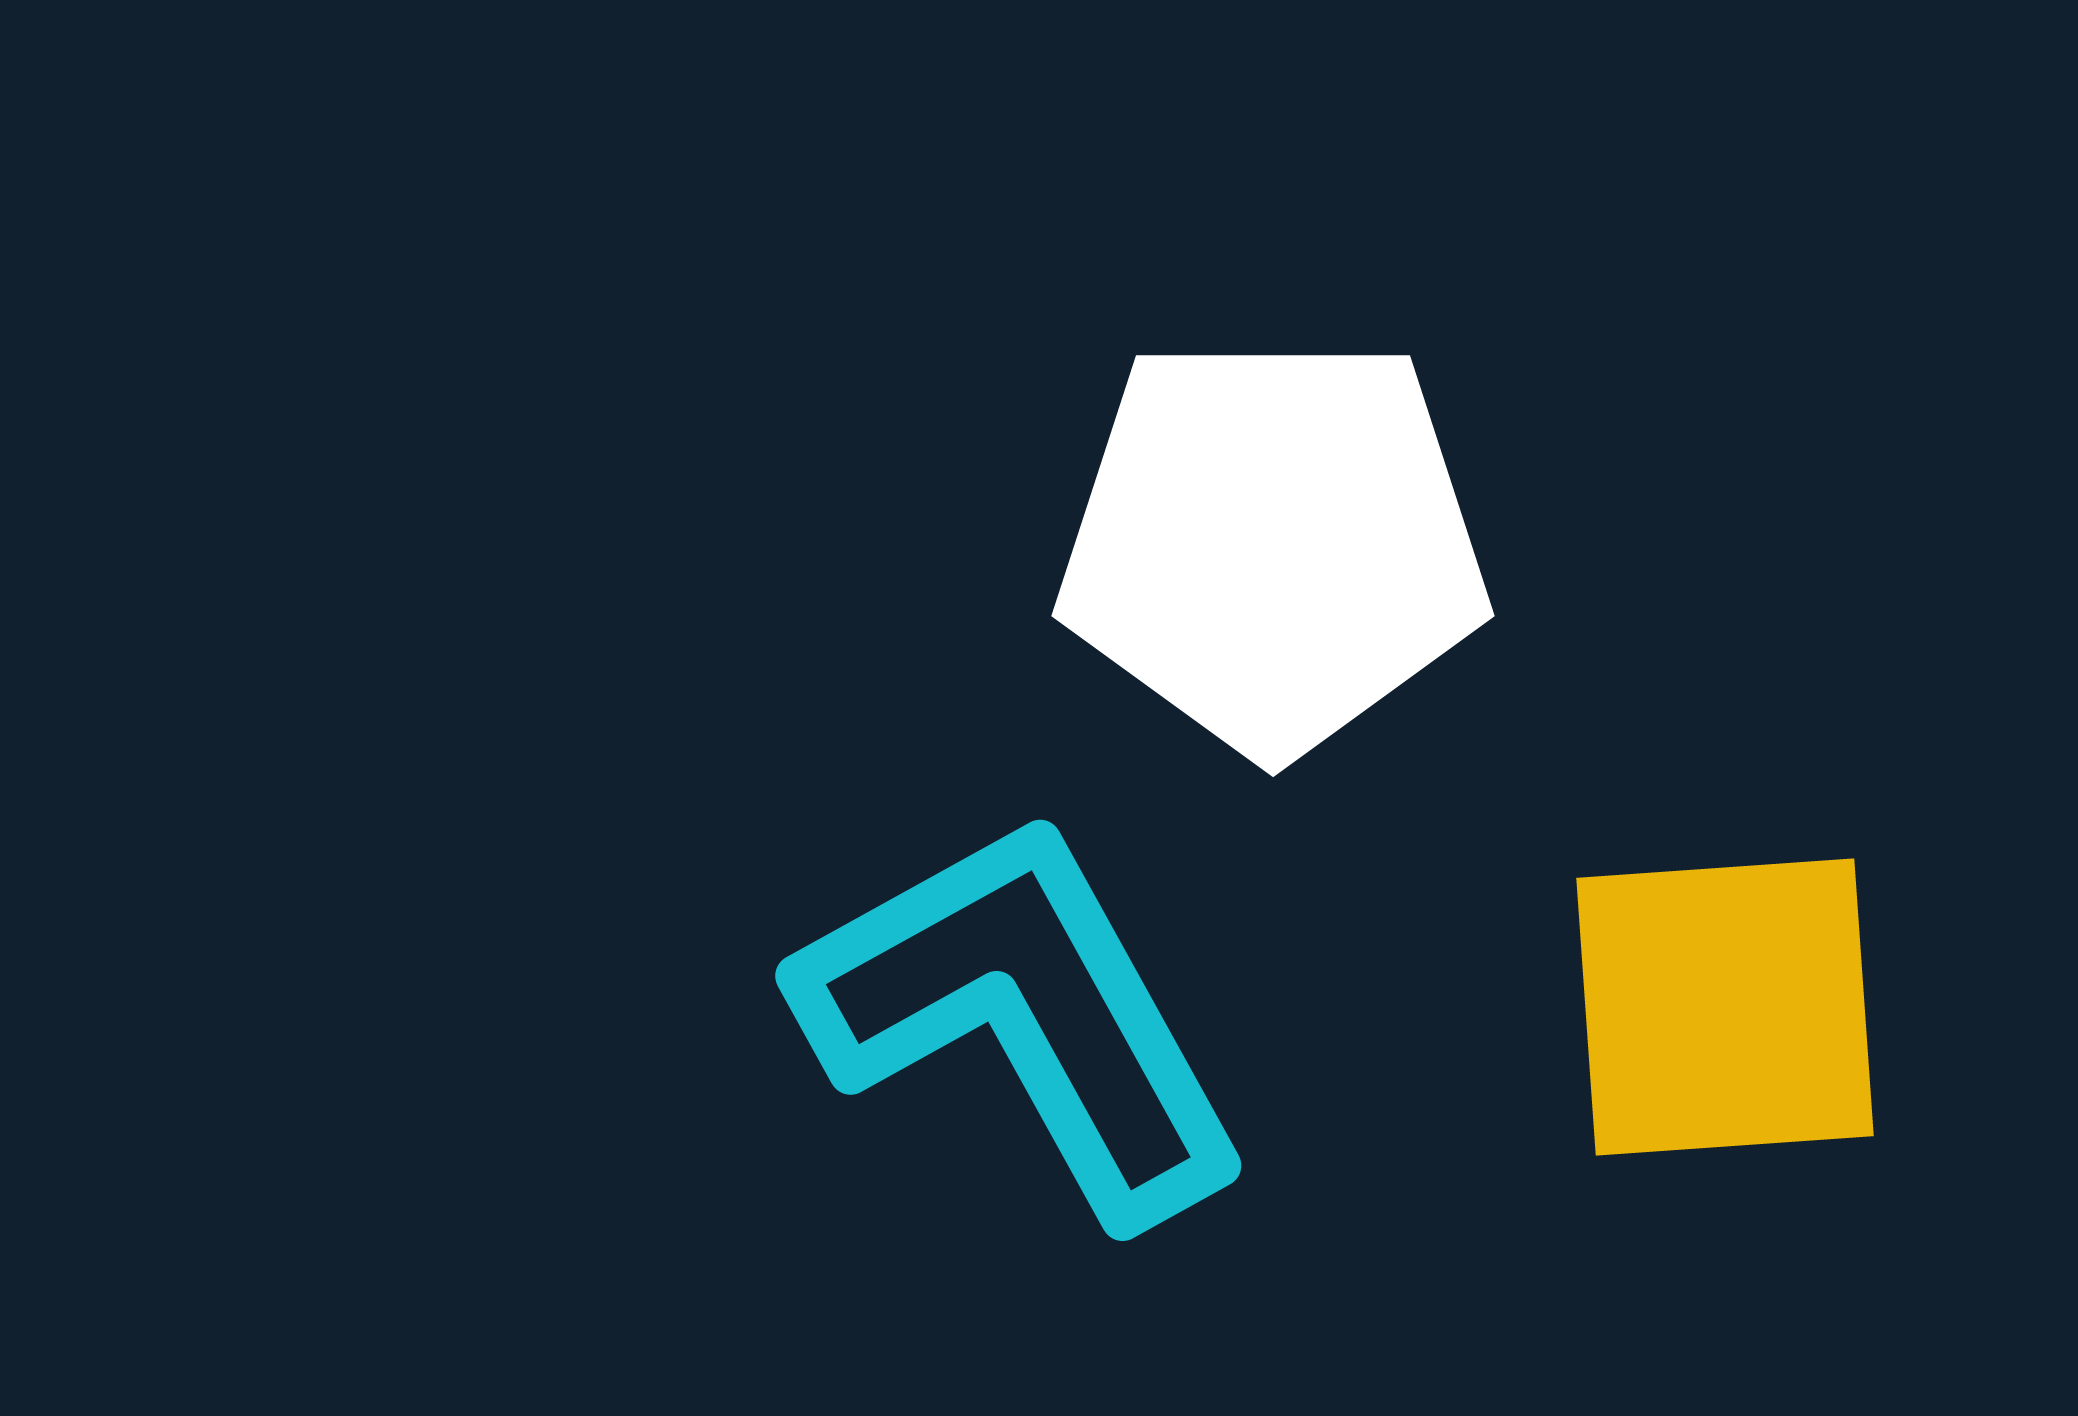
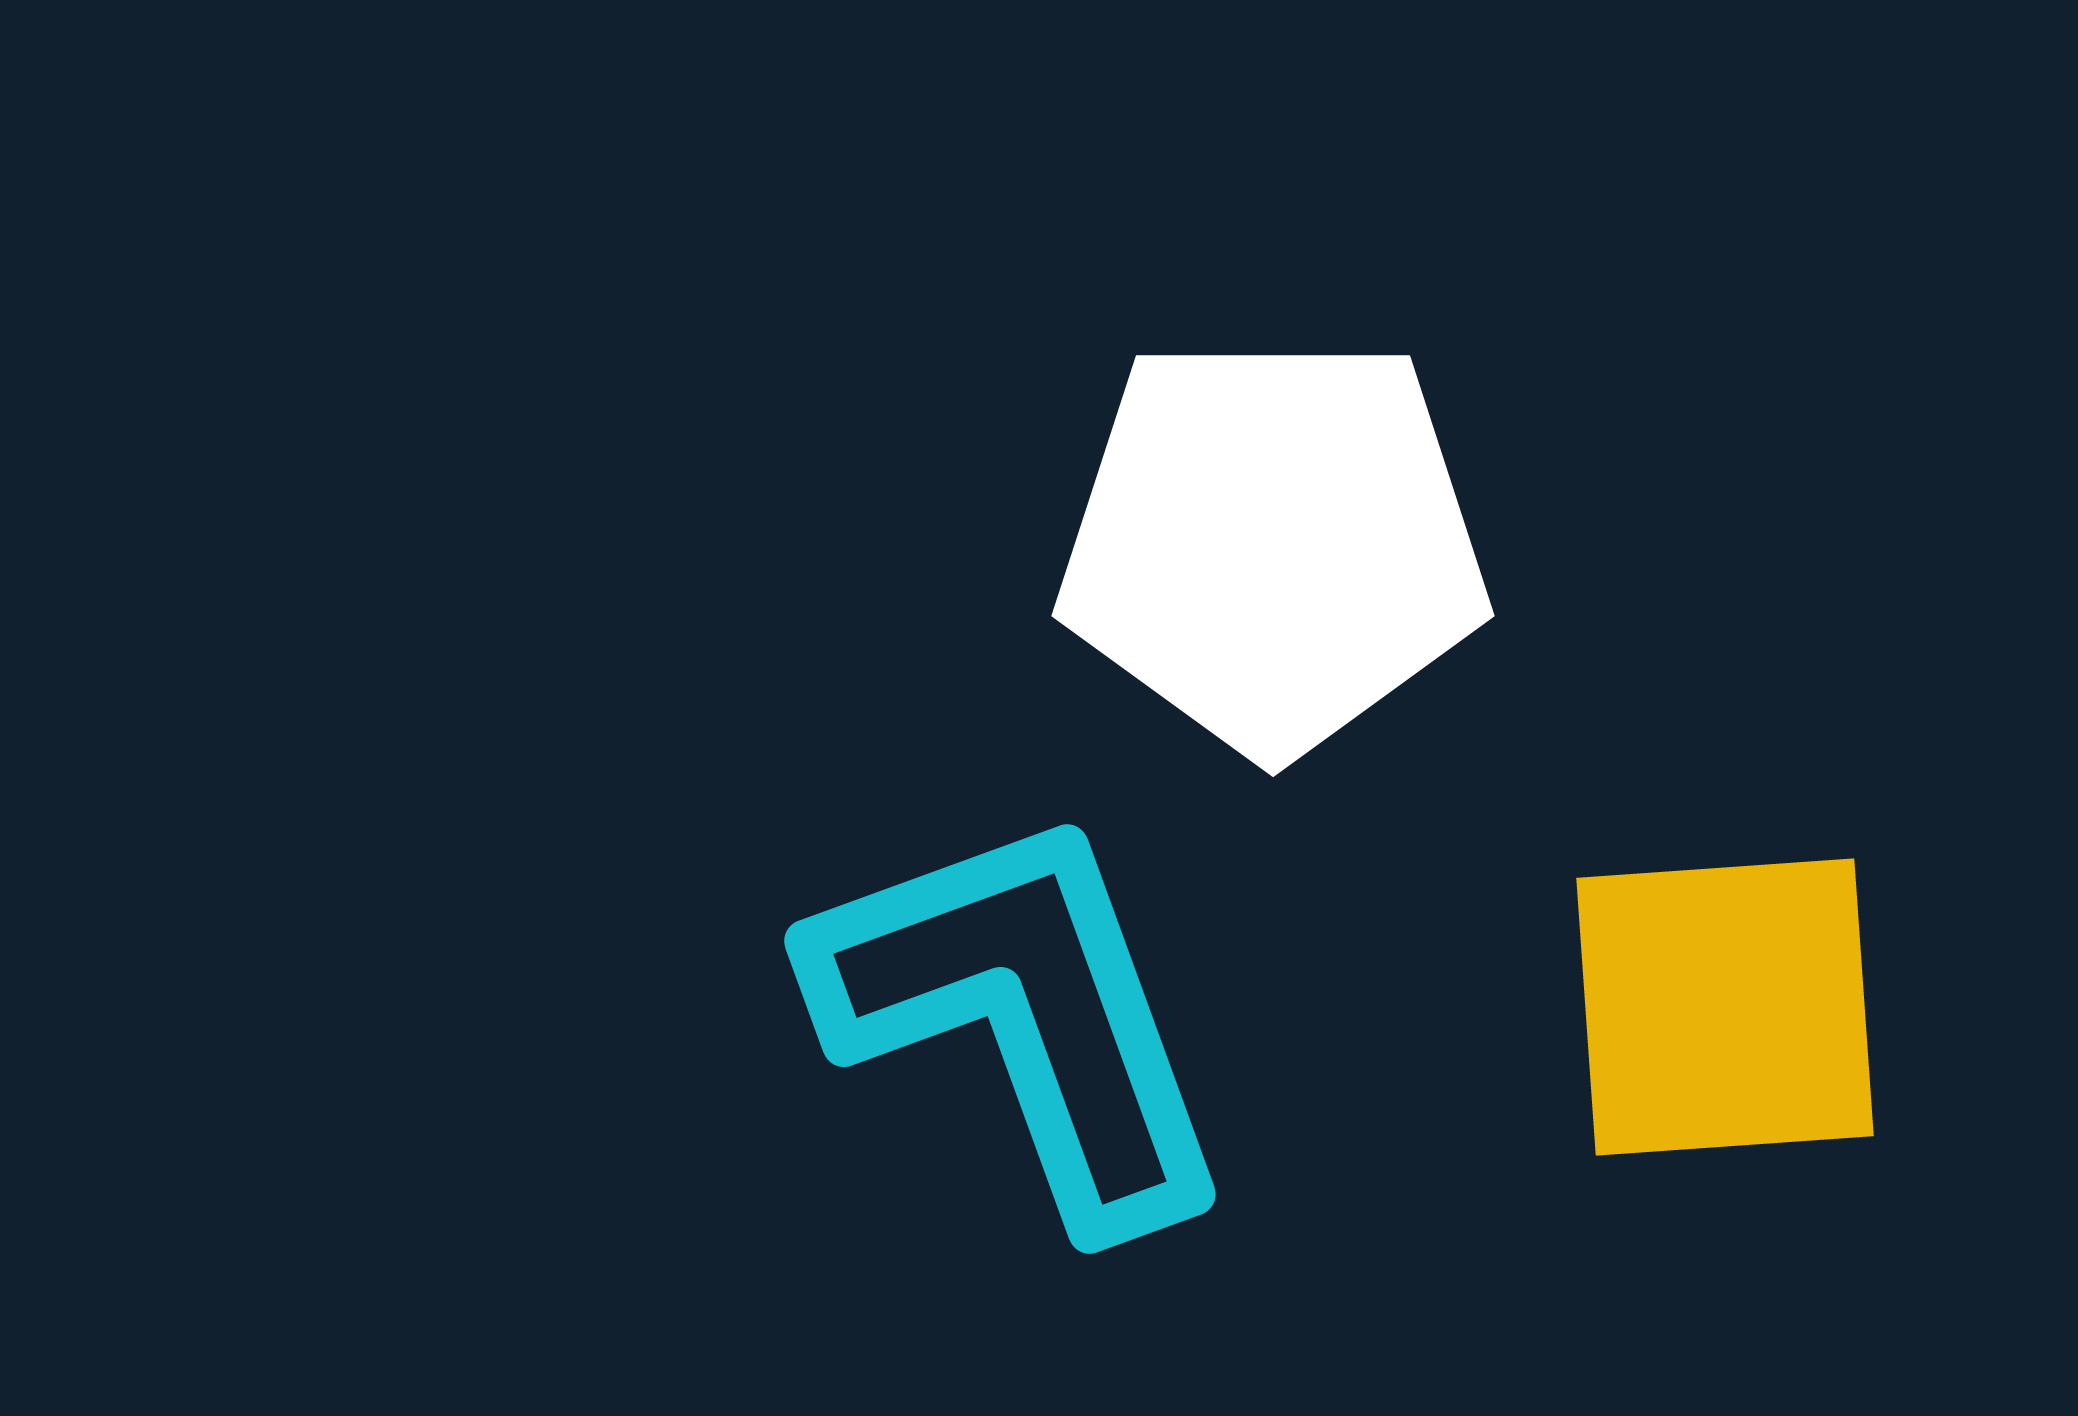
cyan L-shape: rotated 9 degrees clockwise
